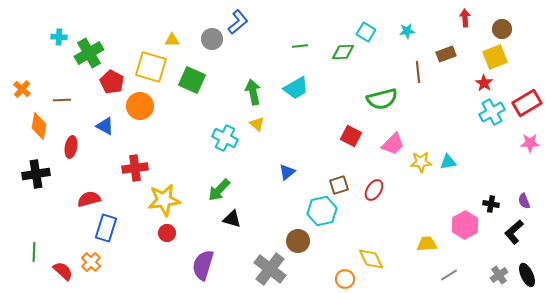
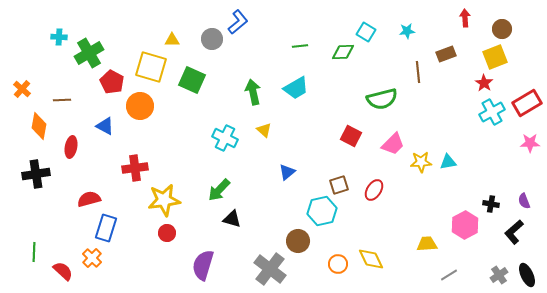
yellow triangle at (257, 124): moved 7 px right, 6 px down
orange cross at (91, 262): moved 1 px right, 4 px up
orange circle at (345, 279): moved 7 px left, 15 px up
